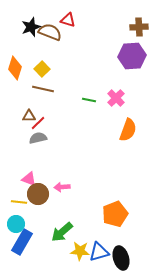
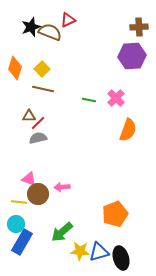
red triangle: rotated 42 degrees counterclockwise
